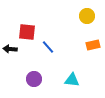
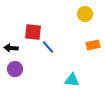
yellow circle: moved 2 px left, 2 px up
red square: moved 6 px right
black arrow: moved 1 px right, 1 px up
purple circle: moved 19 px left, 10 px up
